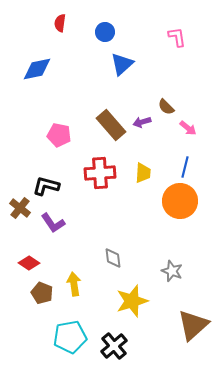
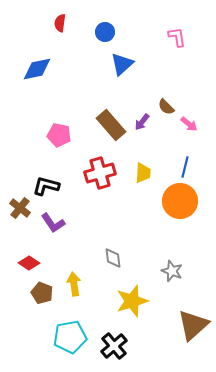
purple arrow: rotated 36 degrees counterclockwise
pink arrow: moved 1 px right, 4 px up
red cross: rotated 12 degrees counterclockwise
